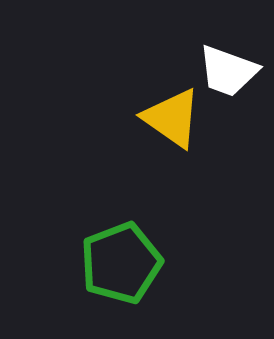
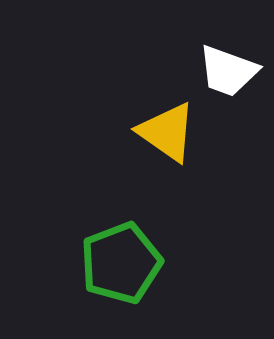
yellow triangle: moved 5 px left, 14 px down
